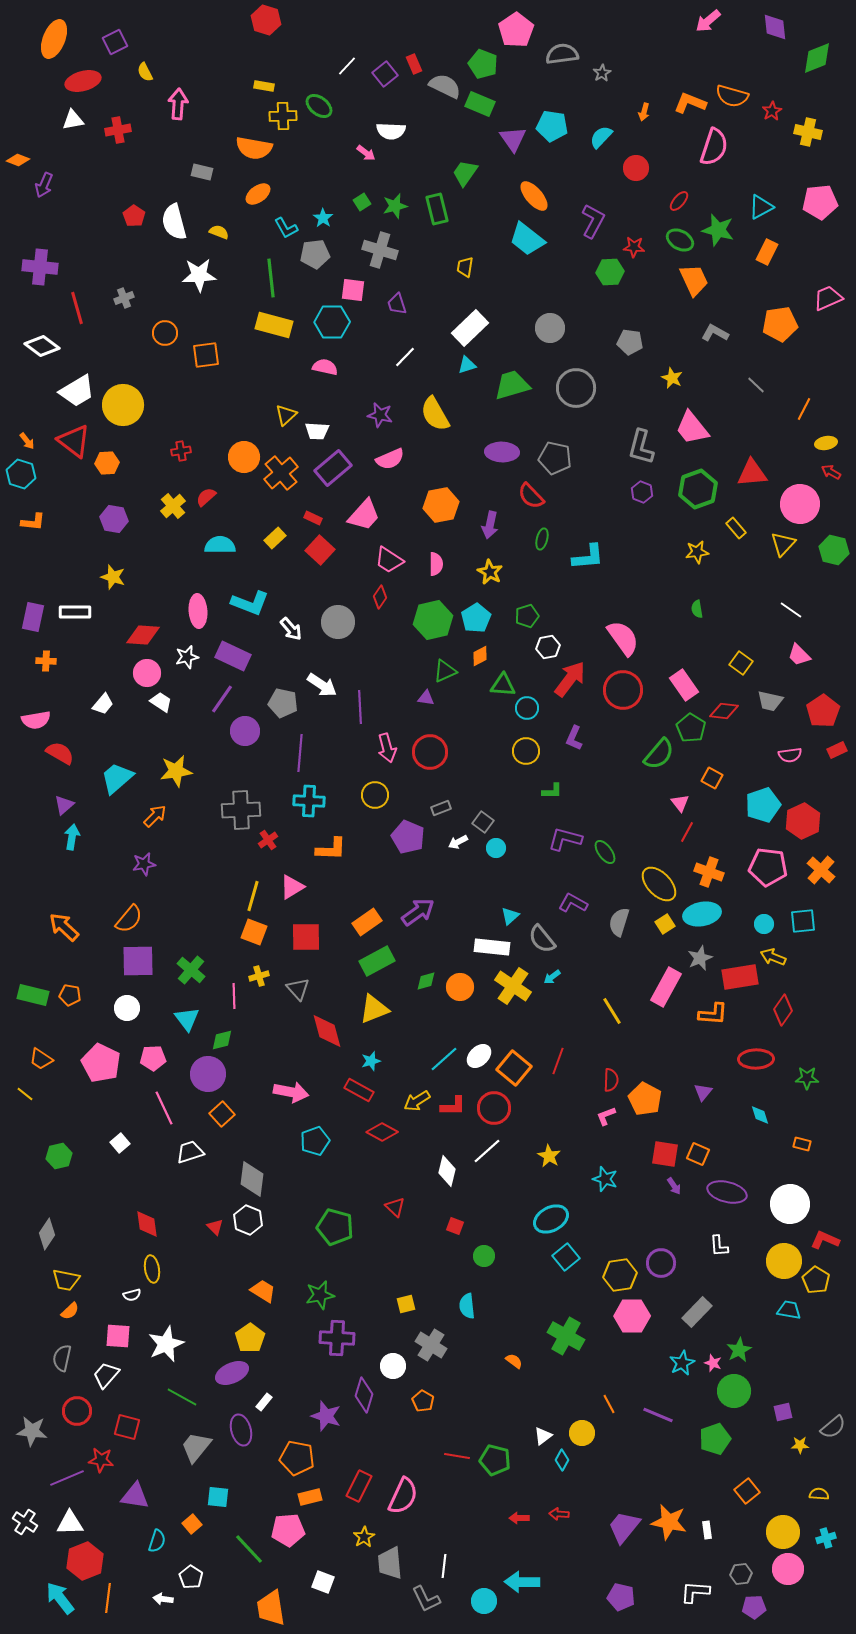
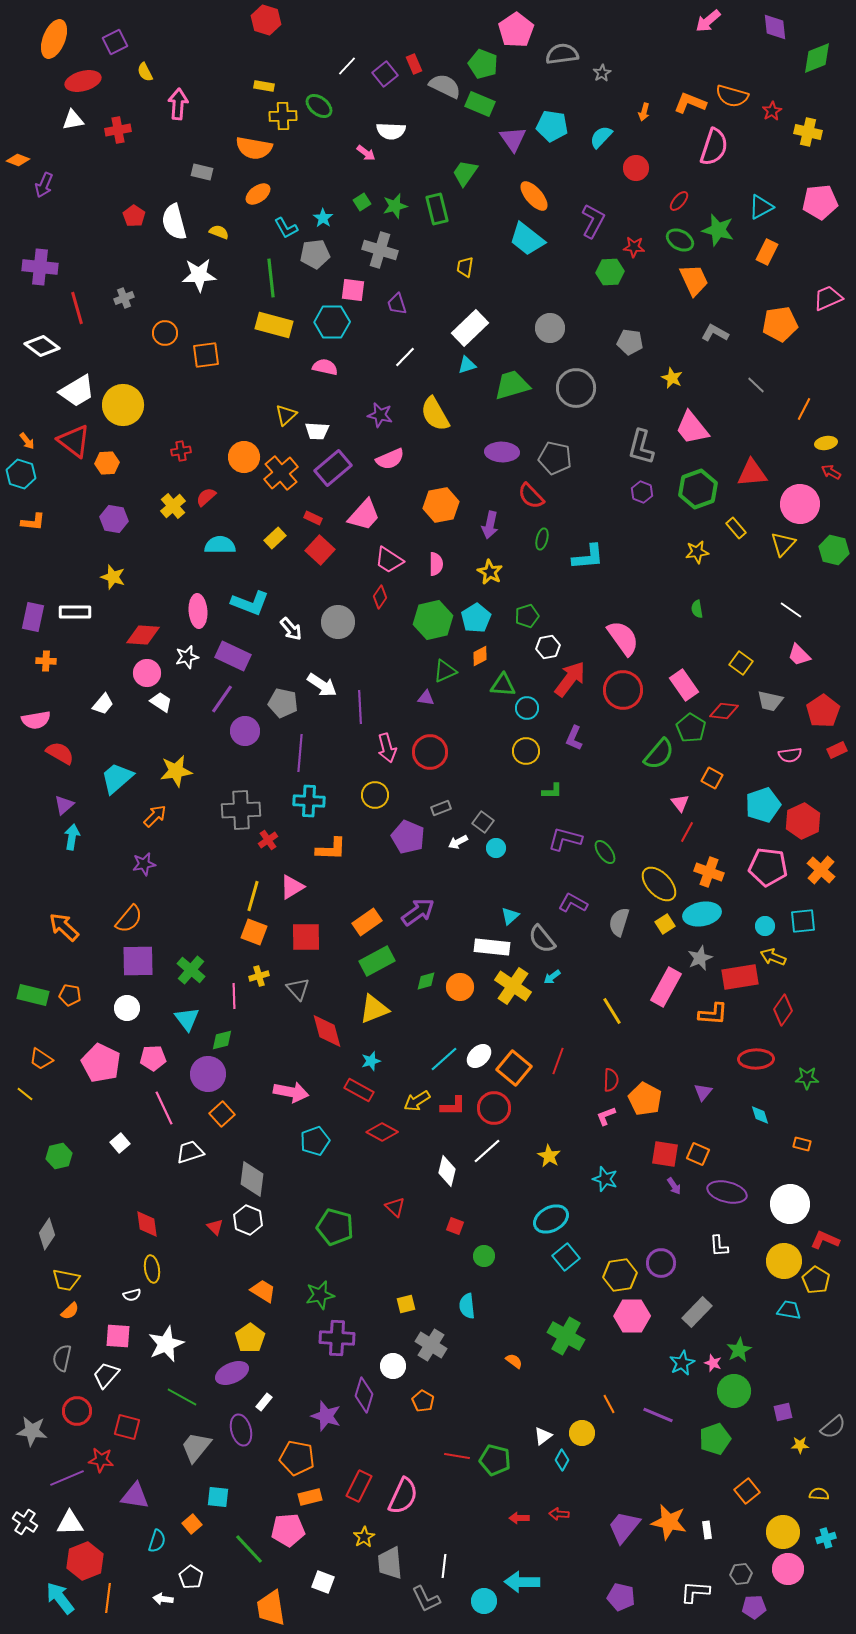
cyan circle at (764, 924): moved 1 px right, 2 px down
